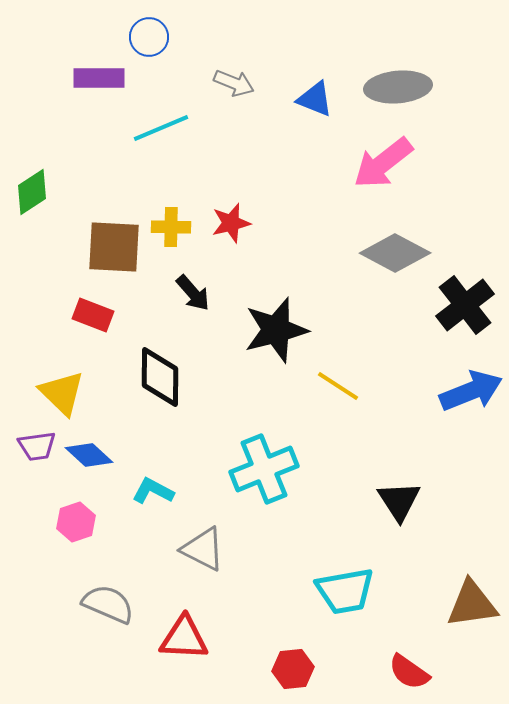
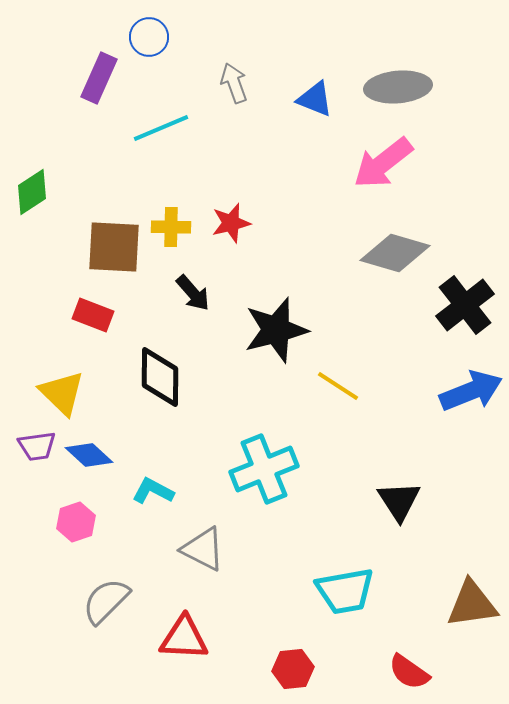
purple rectangle: rotated 66 degrees counterclockwise
gray arrow: rotated 132 degrees counterclockwise
gray diamond: rotated 12 degrees counterclockwise
gray semicircle: moved 2 px left, 3 px up; rotated 68 degrees counterclockwise
